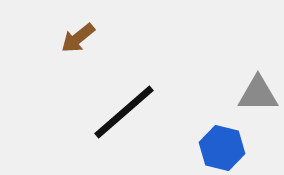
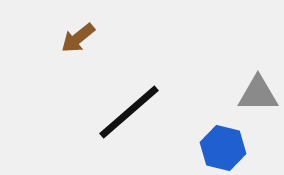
black line: moved 5 px right
blue hexagon: moved 1 px right
